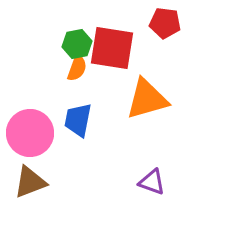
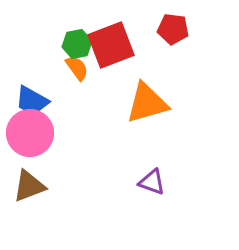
red pentagon: moved 8 px right, 6 px down
red square: moved 1 px left, 3 px up; rotated 30 degrees counterclockwise
orange semicircle: rotated 56 degrees counterclockwise
orange triangle: moved 4 px down
blue trapezoid: moved 46 px left, 19 px up; rotated 72 degrees counterclockwise
brown triangle: moved 1 px left, 4 px down
